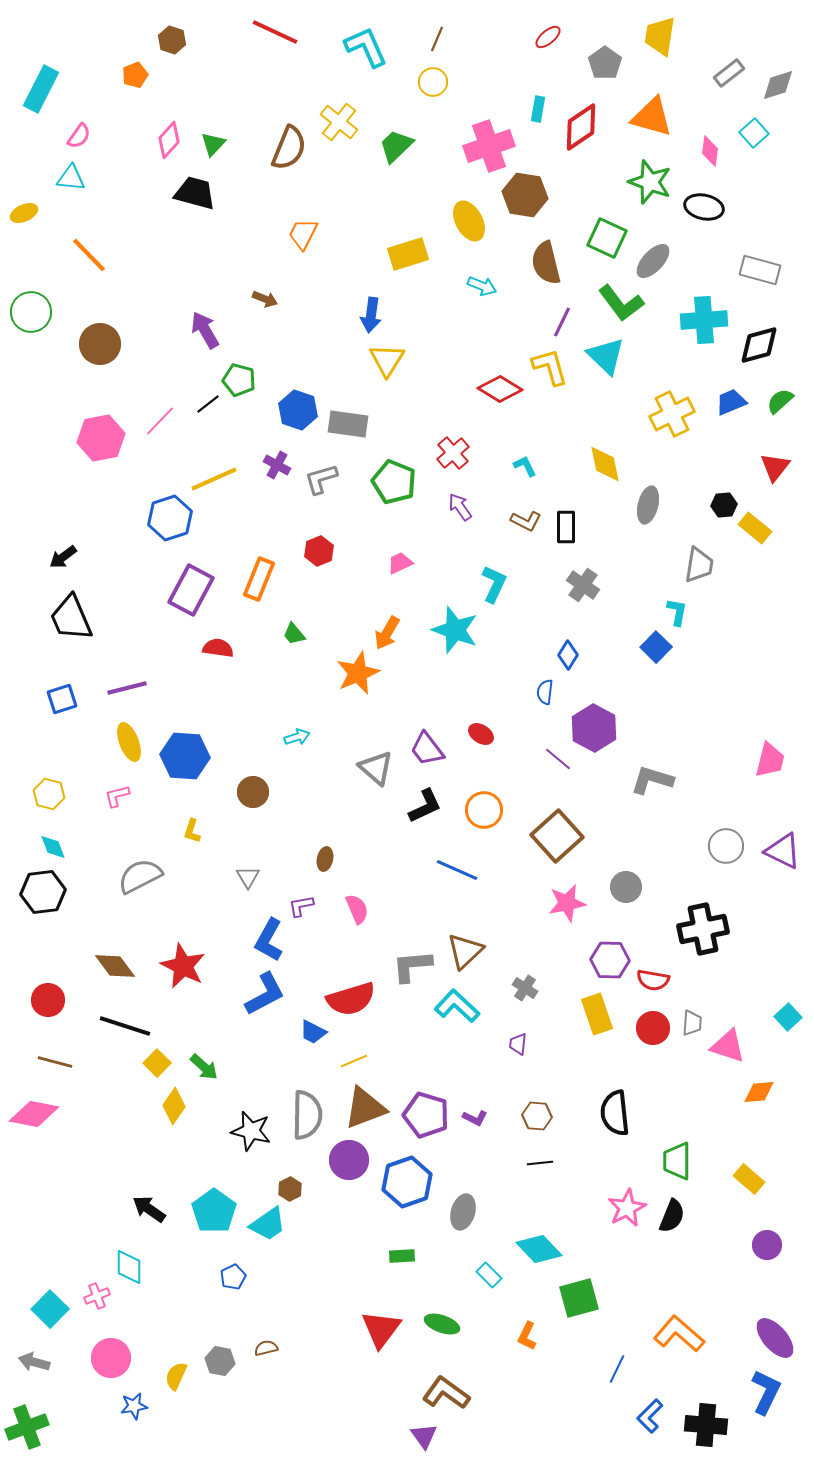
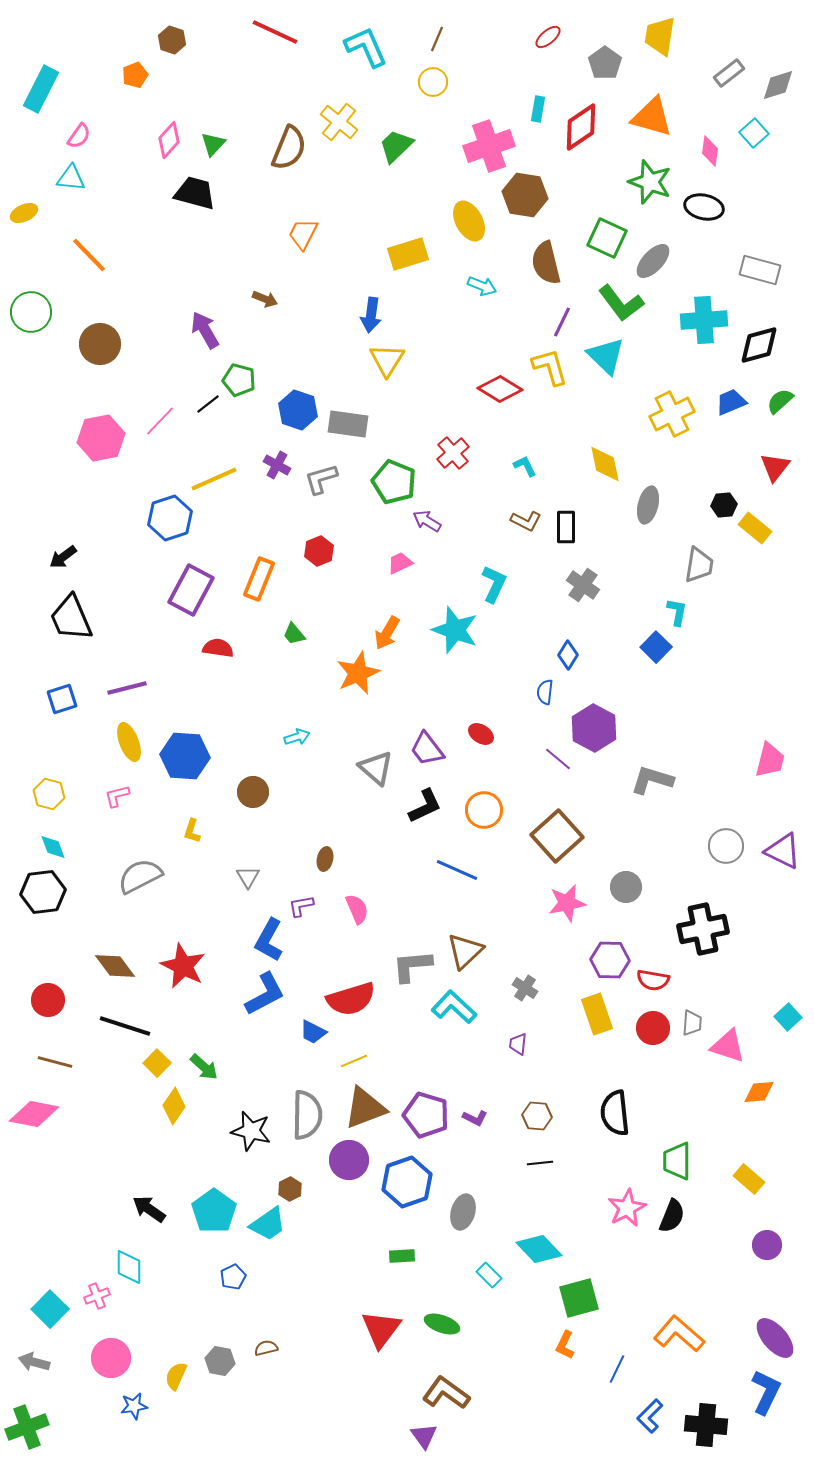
purple arrow at (460, 507): moved 33 px left, 14 px down; rotated 24 degrees counterclockwise
cyan L-shape at (457, 1006): moved 3 px left, 1 px down
orange L-shape at (527, 1336): moved 38 px right, 9 px down
